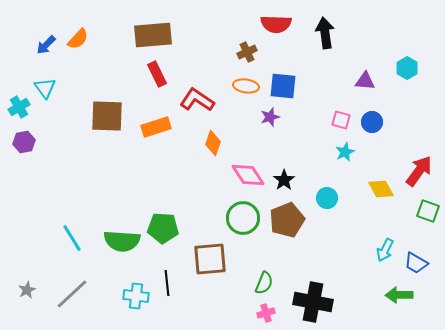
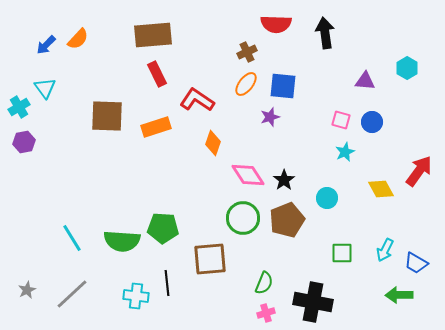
orange ellipse at (246, 86): moved 2 px up; rotated 60 degrees counterclockwise
green square at (428, 211): moved 86 px left, 42 px down; rotated 20 degrees counterclockwise
